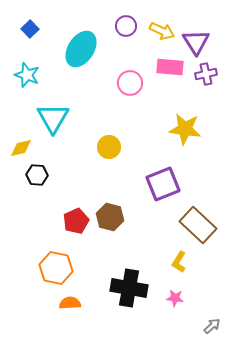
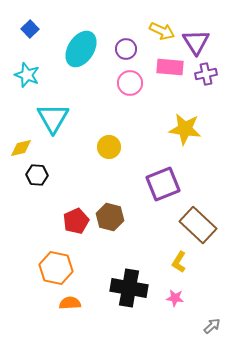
purple circle: moved 23 px down
